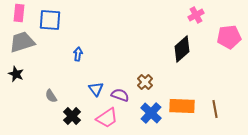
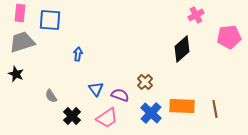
pink rectangle: moved 1 px right
